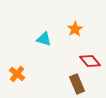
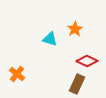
cyan triangle: moved 6 px right
red diamond: moved 3 px left; rotated 25 degrees counterclockwise
brown rectangle: rotated 48 degrees clockwise
